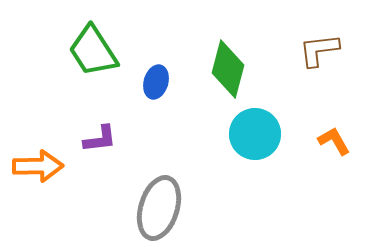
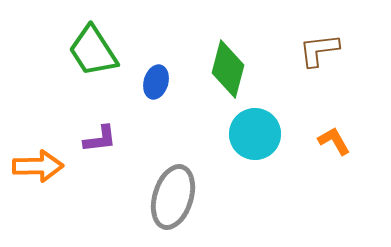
gray ellipse: moved 14 px right, 11 px up
